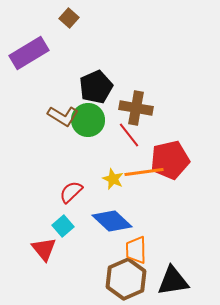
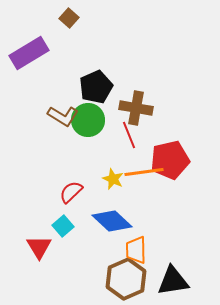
red line: rotated 16 degrees clockwise
red triangle: moved 5 px left, 2 px up; rotated 8 degrees clockwise
